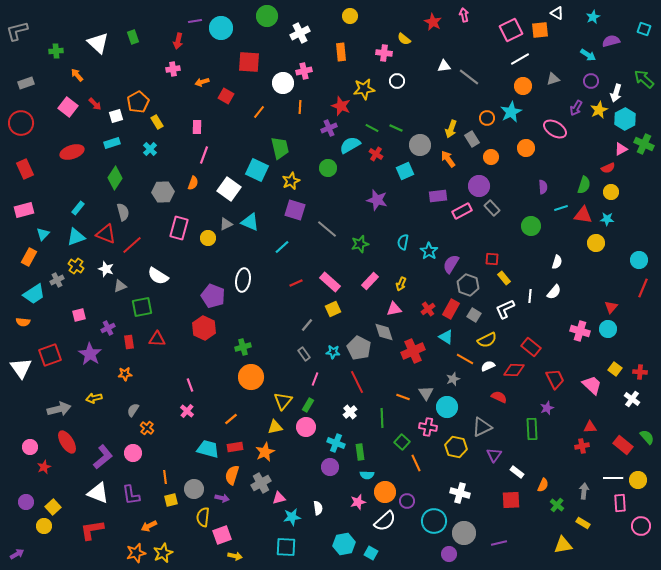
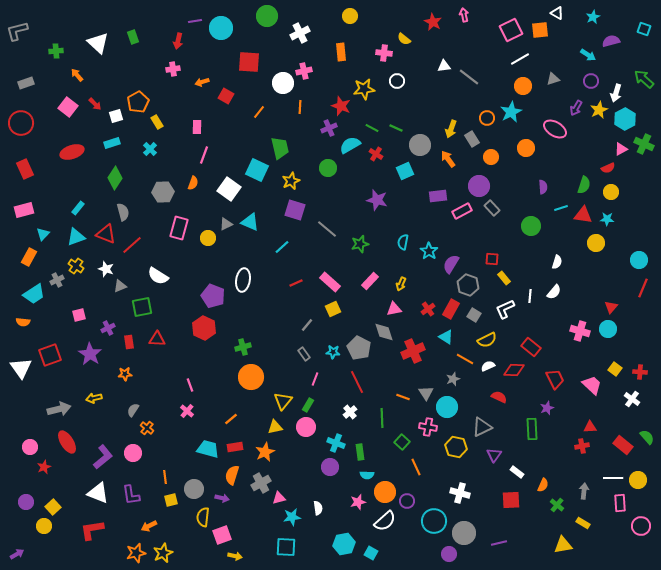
orange line at (416, 463): moved 4 px down
